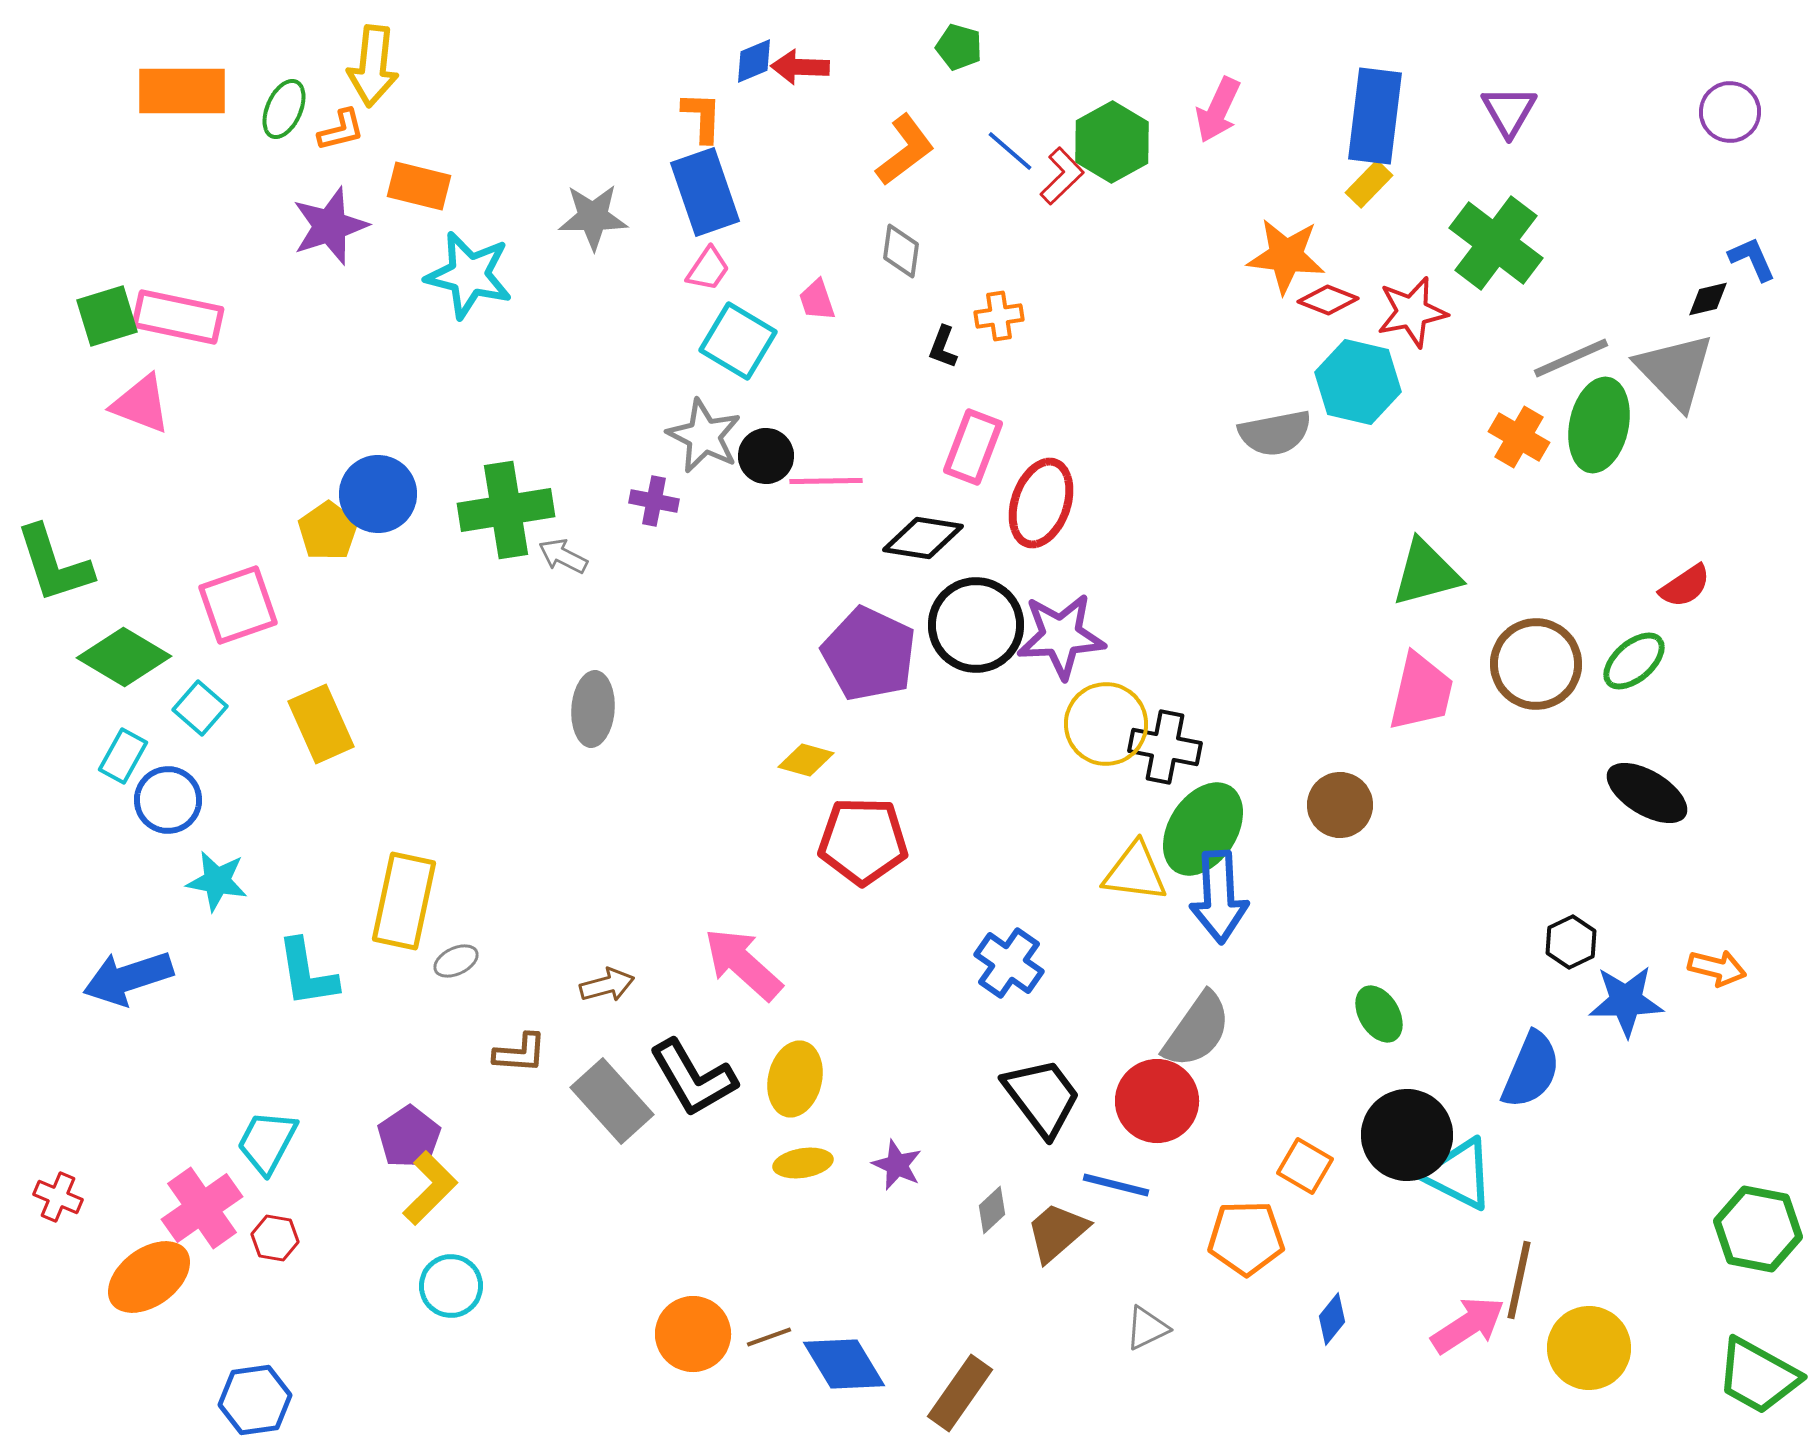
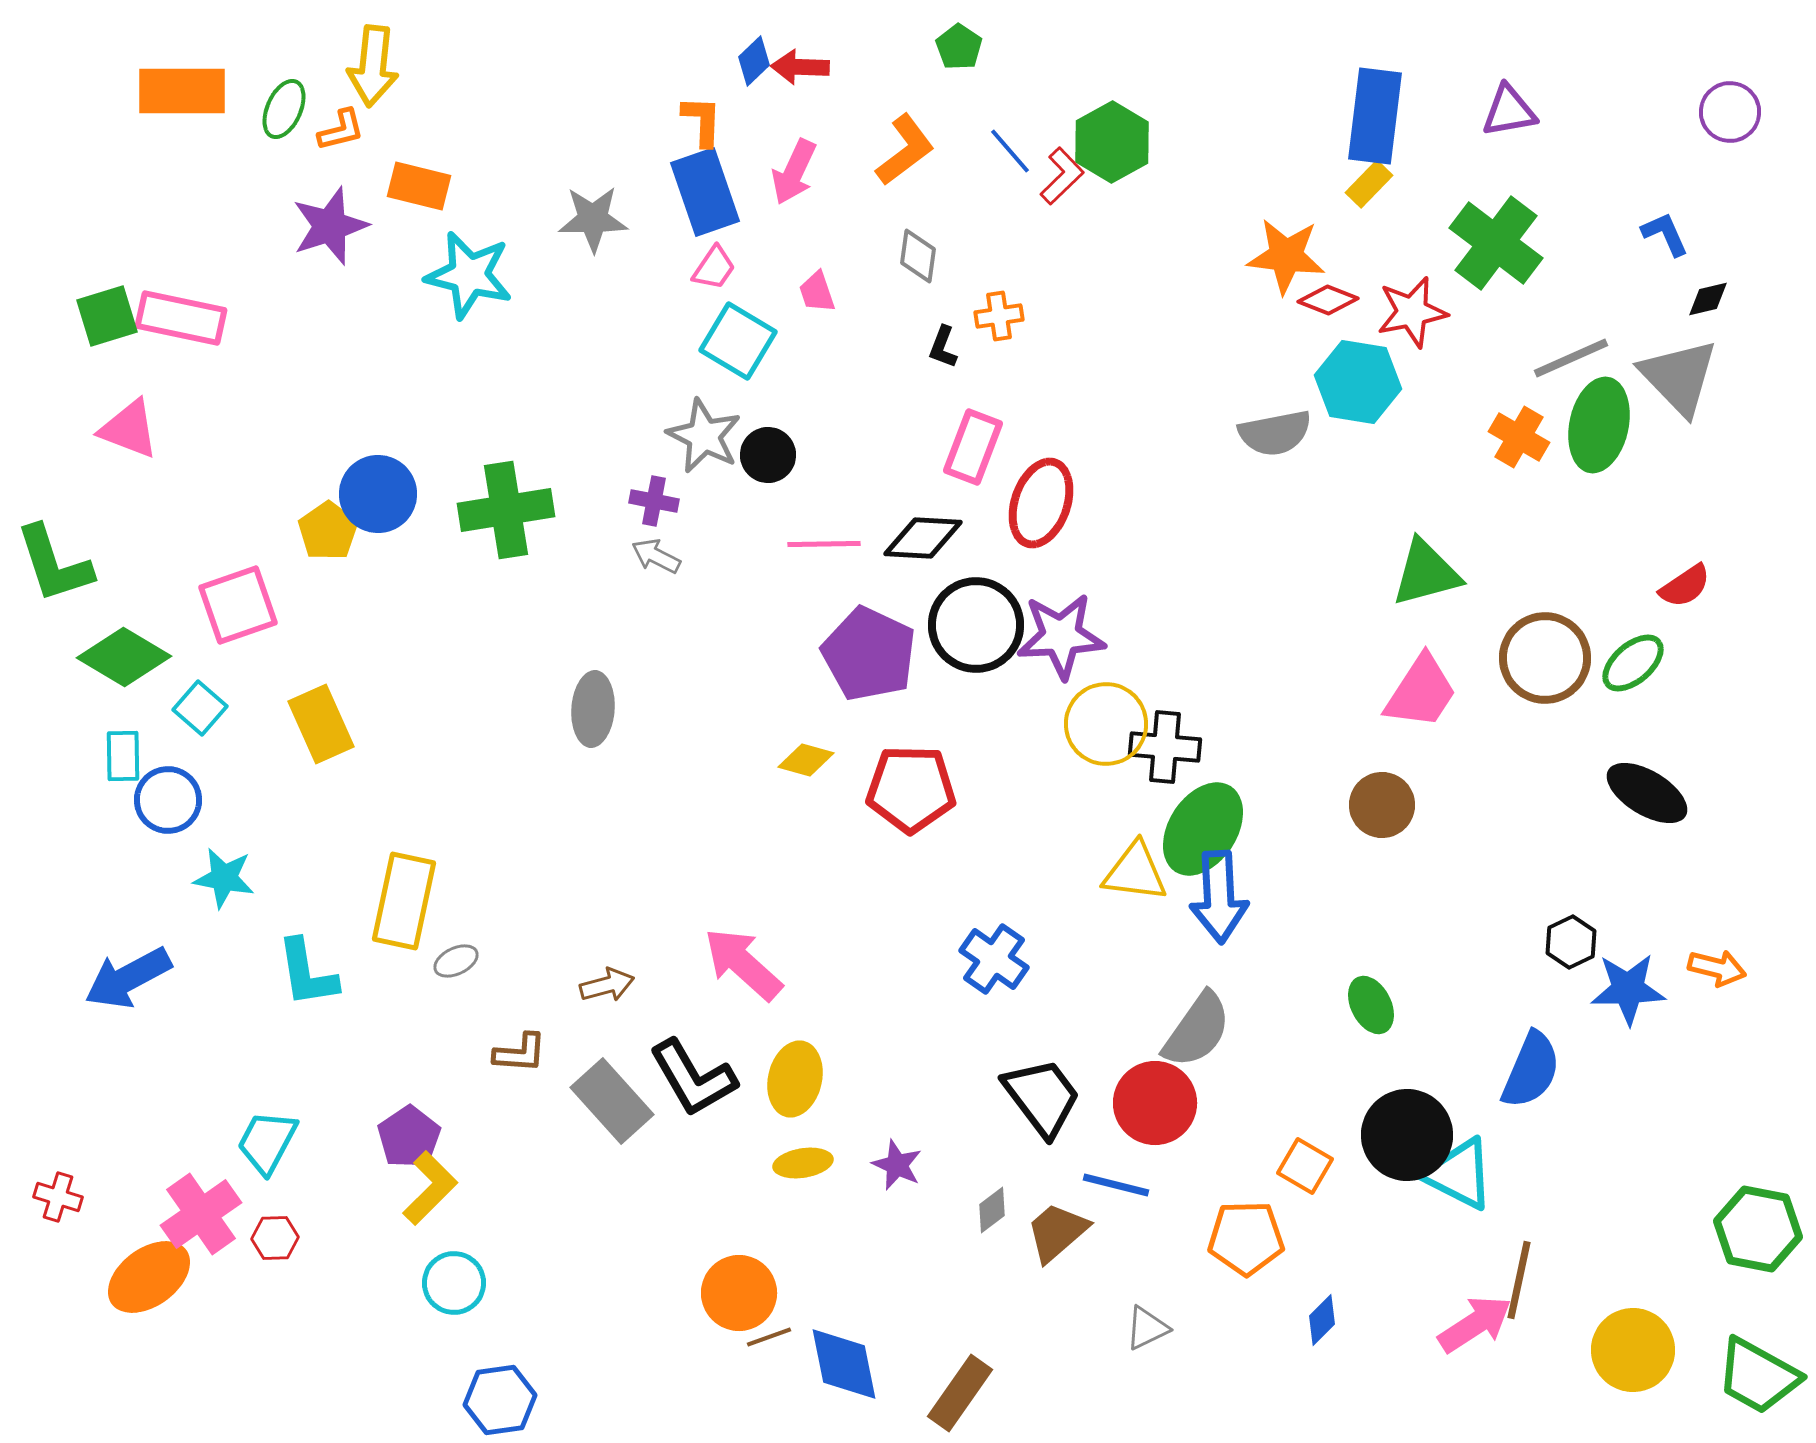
green pentagon at (959, 47): rotated 18 degrees clockwise
blue diamond at (754, 61): rotated 21 degrees counterclockwise
pink arrow at (1218, 110): moved 424 px left, 62 px down
purple triangle at (1509, 111): rotated 50 degrees clockwise
orange L-shape at (702, 117): moved 4 px down
blue line at (1010, 151): rotated 8 degrees clockwise
gray star at (593, 217): moved 2 px down
gray diamond at (901, 251): moved 17 px right, 5 px down
blue L-shape at (1752, 259): moved 87 px left, 25 px up
pink trapezoid at (708, 269): moved 6 px right, 1 px up
pink trapezoid at (817, 300): moved 8 px up
pink rectangle at (178, 317): moved 3 px right, 1 px down
gray triangle at (1675, 371): moved 4 px right, 6 px down
cyan hexagon at (1358, 382): rotated 4 degrees counterclockwise
pink triangle at (141, 404): moved 12 px left, 25 px down
black circle at (766, 456): moved 2 px right, 1 px up
pink line at (826, 481): moved 2 px left, 63 px down
black diamond at (923, 538): rotated 6 degrees counterclockwise
gray arrow at (563, 556): moved 93 px right
green ellipse at (1634, 661): moved 1 px left, 2 px down
brown circle at (1536, 664): moved 9 px right, 6 px up
pink trapezoid at (1421, 692): rotated 20 degrees clockwise
black cross at (1165, 747): rotated 6 degrees counterclockwise
cyan rectangle at (123, 756): rotated 30 degrees counterclockwise
brown circle at (1340, 805): moved 42 px right
red pentagon at (863, 841): moved 48 px right, 52 px up
cyan star at (217, 881): moved 7 px right, 3 px up
blue cross at (1009, 963): moved 15 px left, 4 px up
blue arrow at (128, 978): rotated 10 degrees counterclockwise
blue star at (1626, 1001): moved 2 px right, 12 px up
green ellipse at (1379, 1014): moved 8 px left, 9 px up; rotated 4 degrees clockwise
red circle at (1157, 1101): moved 2 px left, 2 px down
red cross at (58, 1197): rotated 6 degrees counterclockwise
pink cross at (202, 1208): moved 1 px left, 6 px down
gray diamond at (992, 1210): rotated 6 degrees clockwise
red hexagon at (275, 1238): rotated 12 degrees counterclockwise
cyan circle at (451, 1286): moved 3 px right, 3 px up
blue diamond at (1332, 1319): moved 10 px left, 1 px down; rotated 6 degrees clockwise
pink arrow at (1468, 1325): moved 7 px right, 1 px up
orange circle at (693, 1334): moved 46 px right, 41 px up
yellow circle at (1589, 1348): moved 44 px right, 2 px down
blue diamond at (844, 1364): rotated 20 degrees clockwise
blue hexagon at (255, 1400): moved 245 px right
